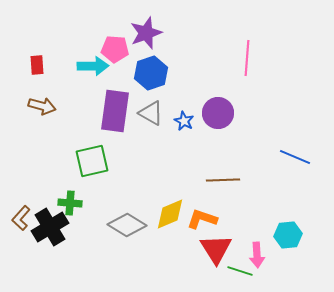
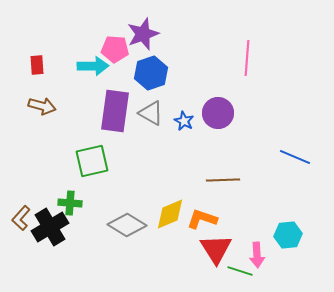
purple star: moved 3 px left, 1 px down
